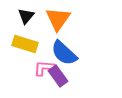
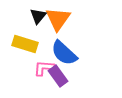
black triangle: moved 12 px right
